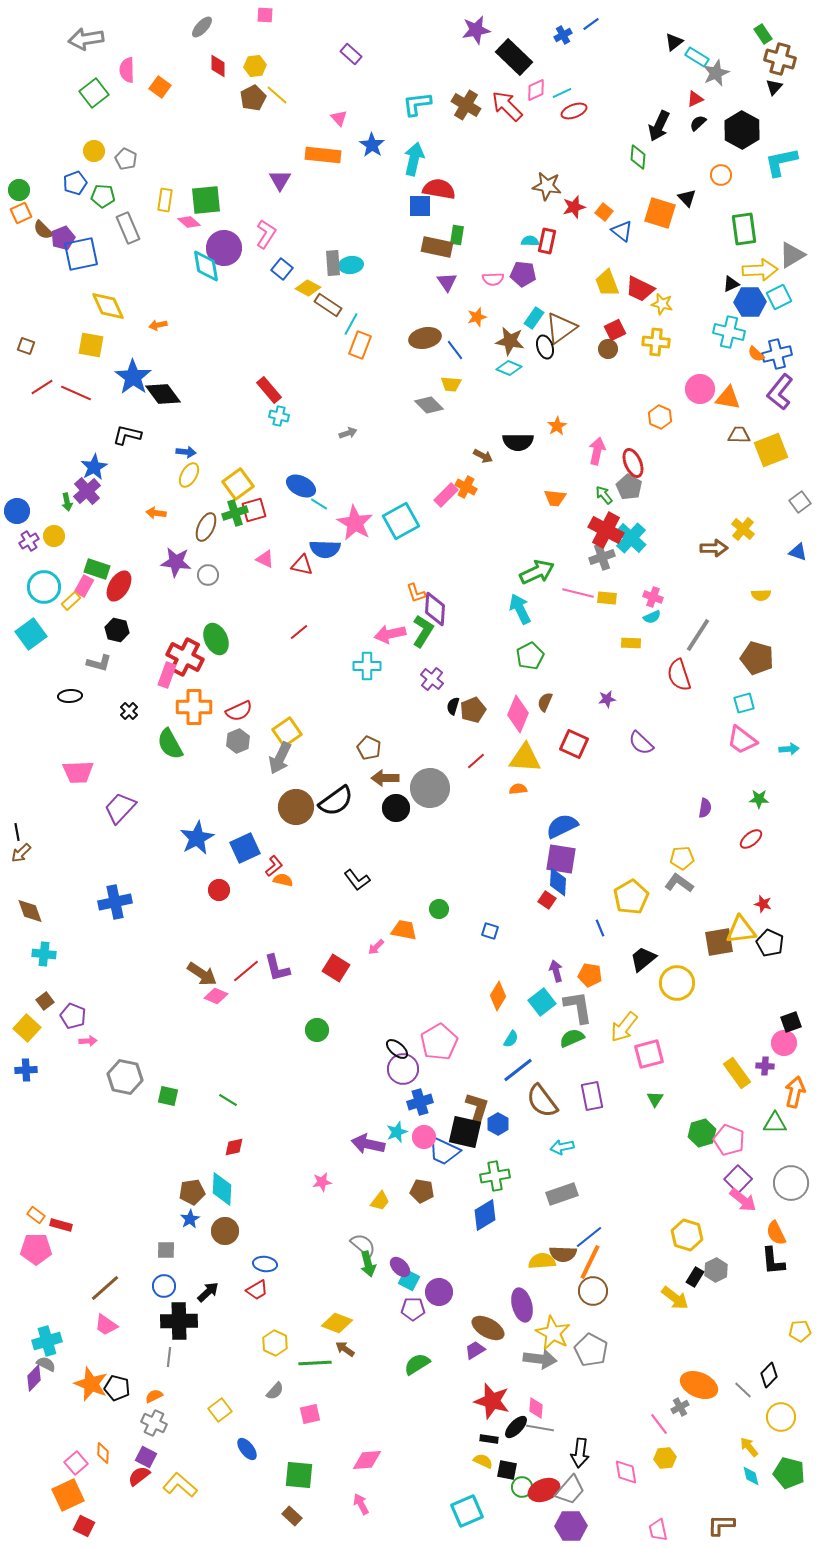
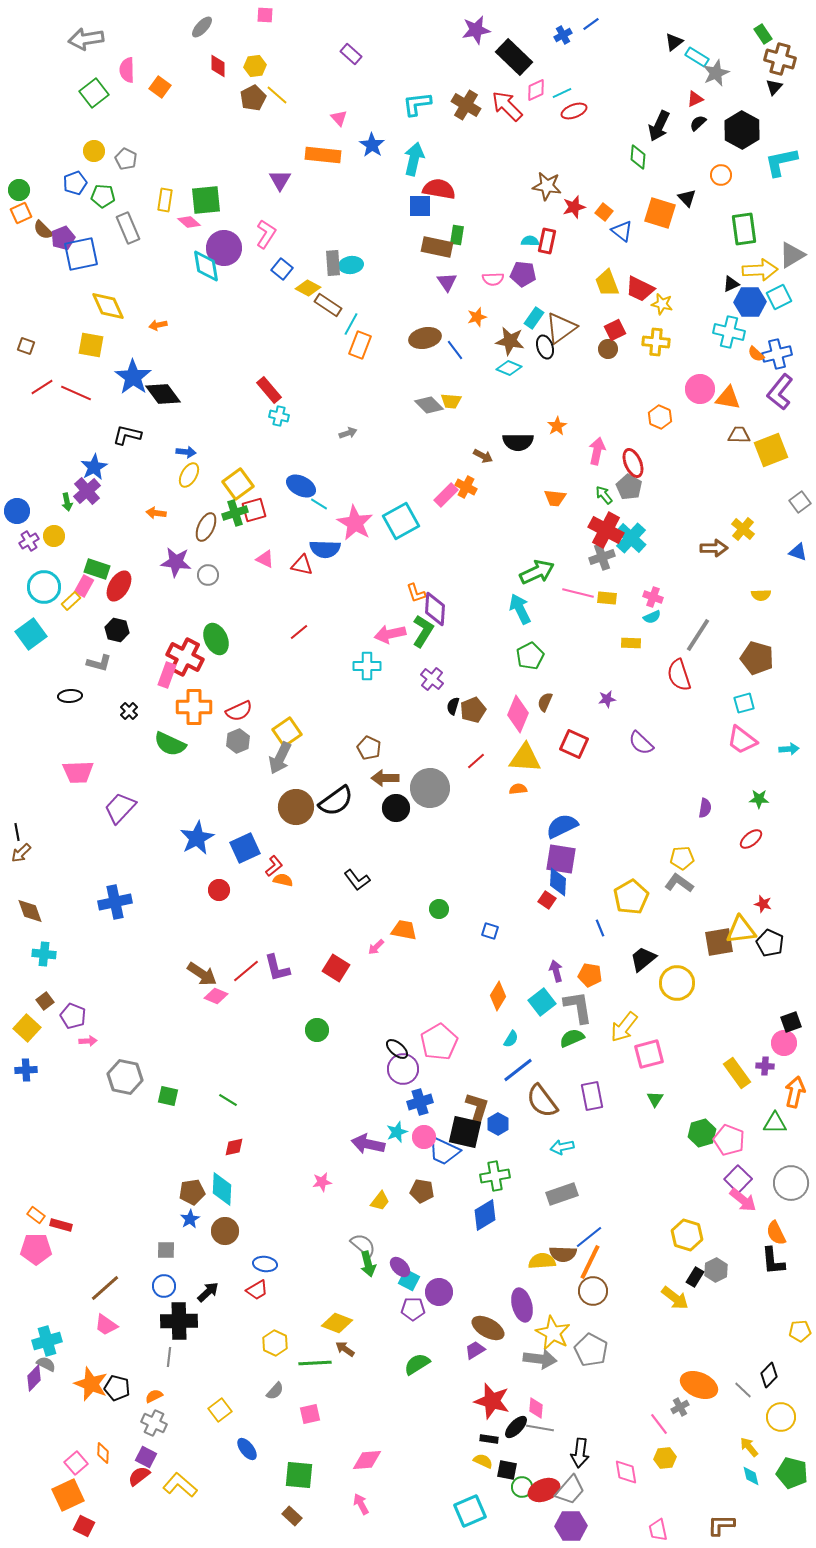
yellow trapezoid at (451, 384): moved 17 px down
green semicircle at (170, 744): rotated 36 degrees counterclockwise
green pentagon at (789, 1473): moved 3 px right
cyan square at (467, 1511): moved 3 px right
